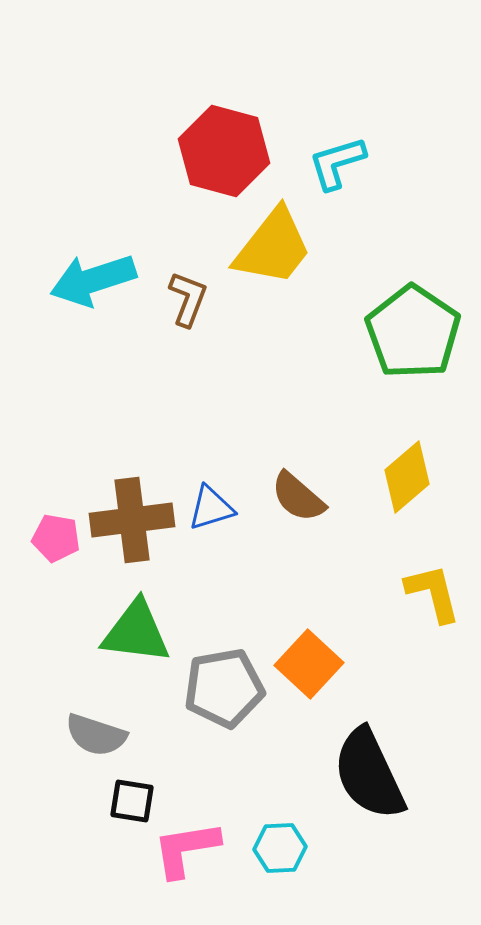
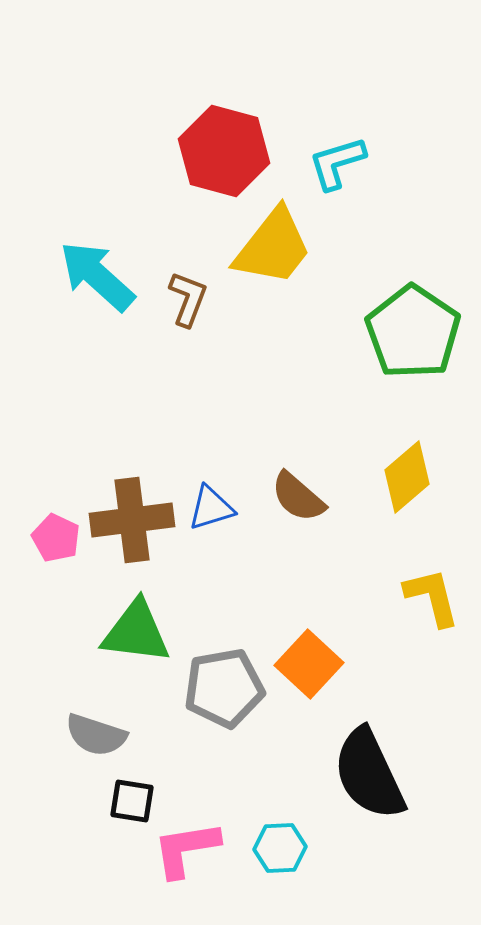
cyan arrow: moved 4 px right, 4 px up; rotated 60 degrees clockwise
pink pentagon: rotated 15 degrees clockwise
yellow L-shape: moved 1 px left, 4 px down
